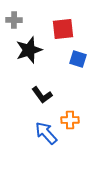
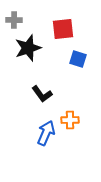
black star: moved 1 px left, 2 px up
black L-shape: moved 1 px up
blue arrow: rotated 65 degrees clockwise
